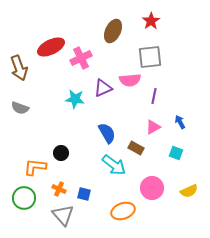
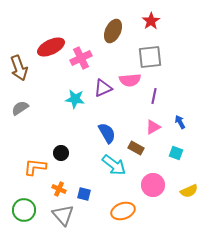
gray semicircle: rotated 126 degrees clockwise
pink circle: moved 1 px right, 3 px up
green circle: moved 12 px down
